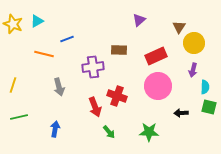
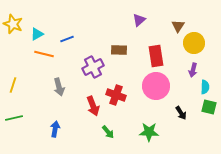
cyan triangle: moved 13 px down
brown triangle: moved 1 px left, 1 px up
red rectangle: rotated 75 degrees counterclockwise
purple cross: rotated 20 degrees counterclockwise
pink circle: moved 2 px left
red cross: moved 1 px left, 1 px up
red arrow: moved 2 px left, 1 px up
black arrow: rotated 120 degrees counterclockwise
green line: moved 5 px left, 1 px down
green arrow: moved 1 px left
